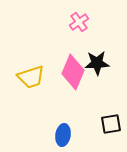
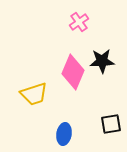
black star: moved 5 px right, 2 px up
yellow trapezoid: moved 3 px right, 17 px down
blue ellipse: moved 1 px right, 1 px up
